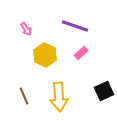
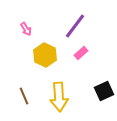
purple line: rotated 72 degrees counterclockwise
